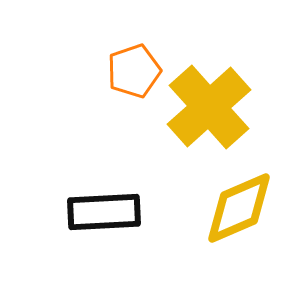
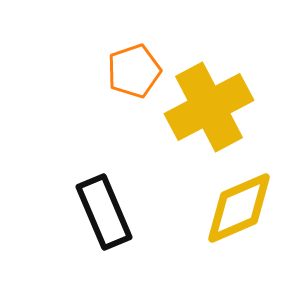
yellow cross: rotated 14 degrees clockwise
black rectangle: rotated 70 degrees clockwise
